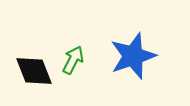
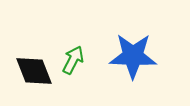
blue star: rotated 21 degrees clockwise
